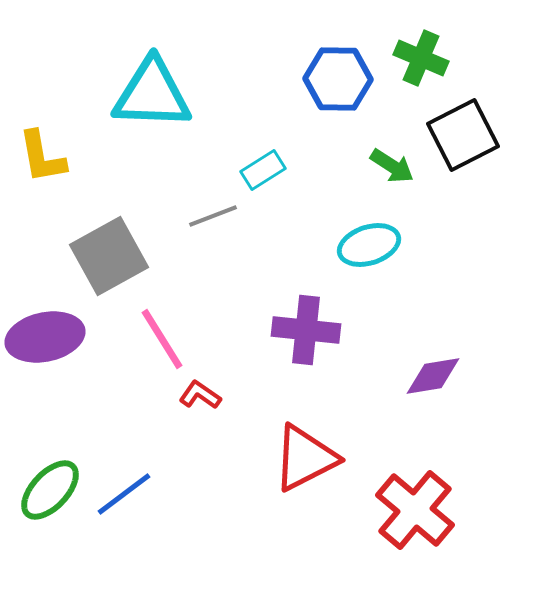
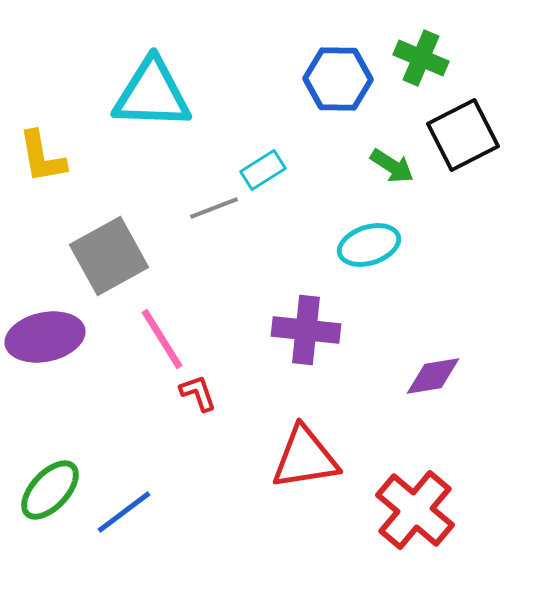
gray line: moved 1 px right, 8 px up
red L-shape: moved 2 px left, 2 px up; rotated 36 degrees clockwise
red triangle: rotated 18 degrees clockwise
blue line: moved 18 px down
